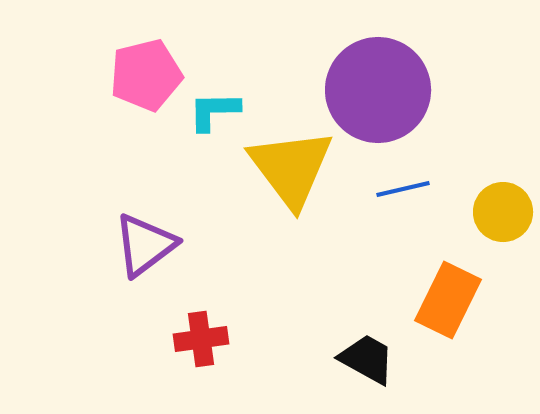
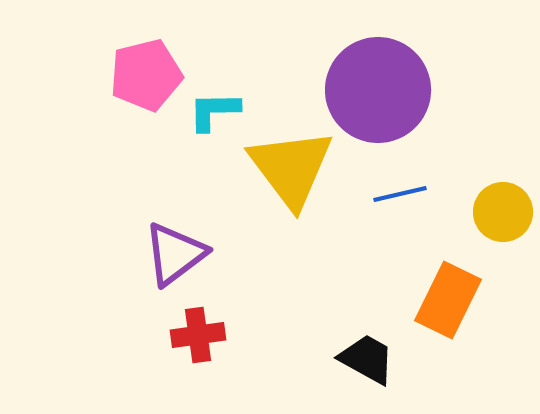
blue line: moved 3 px left, 5 px down
purple triangle: moved 30 px right, 9 px down
red cross: moved 3 px left, 4 px up
